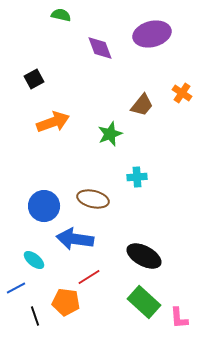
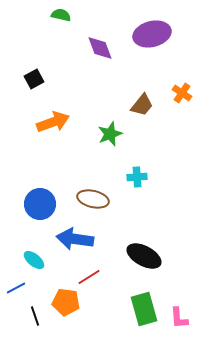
blue circle: moved 4 px left, 2 px up
green rectangle: moved 7 px down; rotated 32 degrees clockwise
